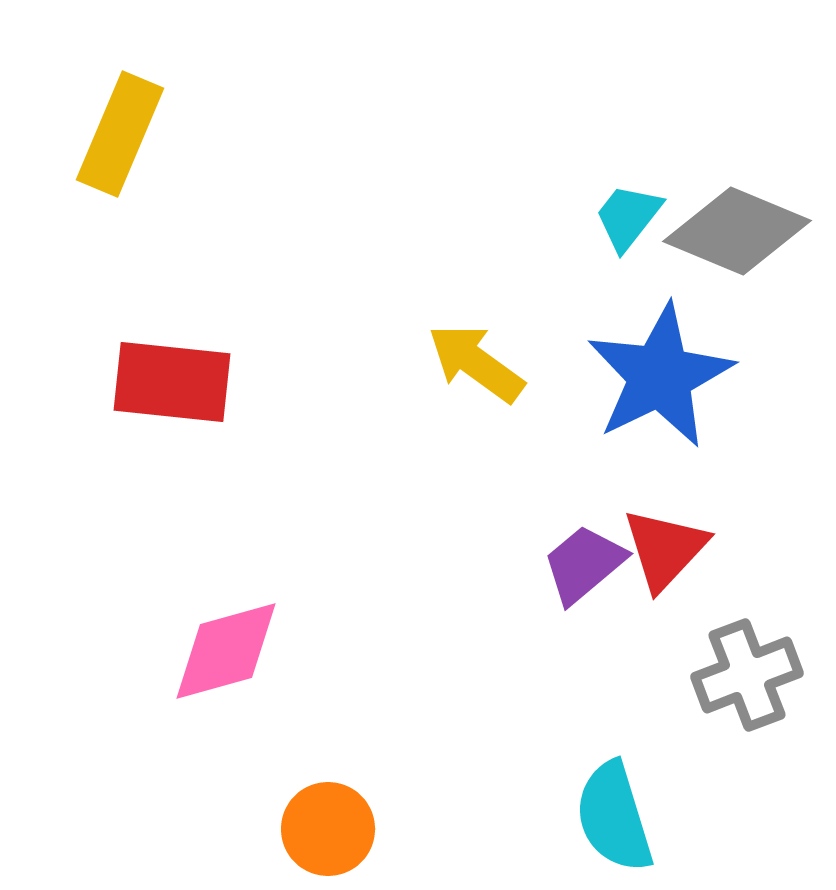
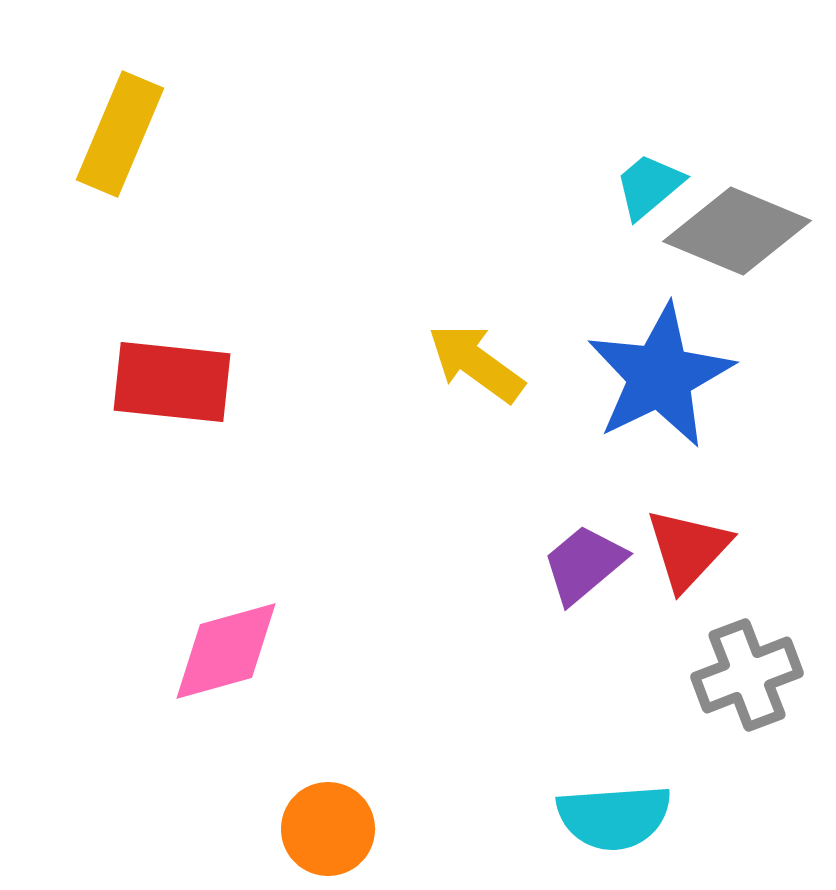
cyan trapezoid: moved 21 px right, 31 px up; rotated 12 degrees clockwise
red triangle: moved 23 px right
cyan semicircle: rotated 77 degrees counterclockwise
